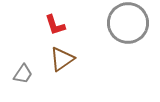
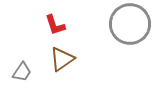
gray circle: moved 2 px right, 1 px down
gray trapezoid: moved 1 px left, 2 px up
